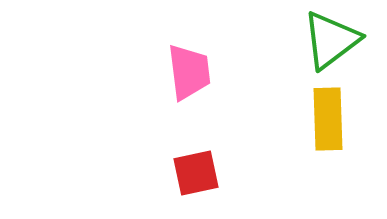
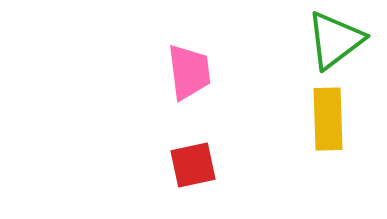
green triangle: moved 4 px right
red square: moved 3 px left, 8 px up
